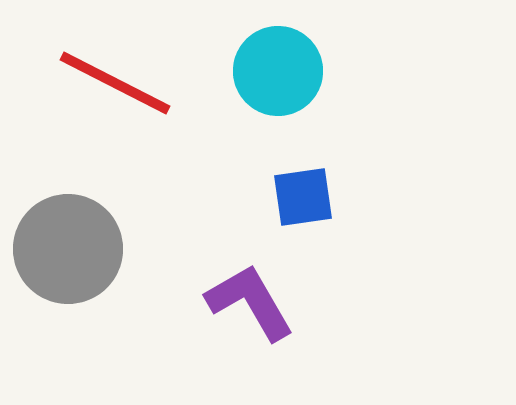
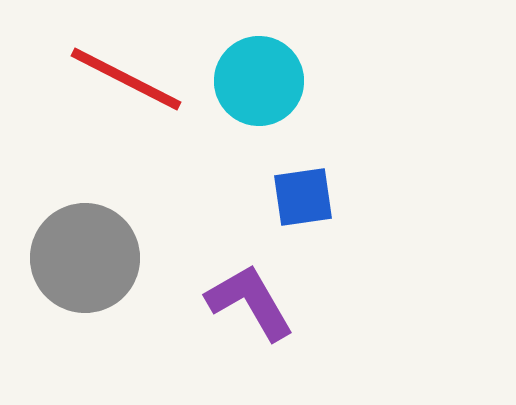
cyan circle: moved 19 px left, 10 px down
red line: moved 11 px right, 4 px up
gray circle: moved 17 px right, 9 px down
